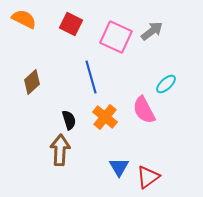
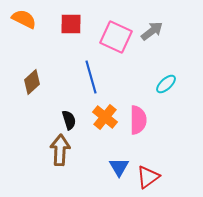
red square: rotated 25 degrees counterclockwise
pink semicircle: moved 6 px left, 10 px down; rotated 152 degrees counterclockwise
